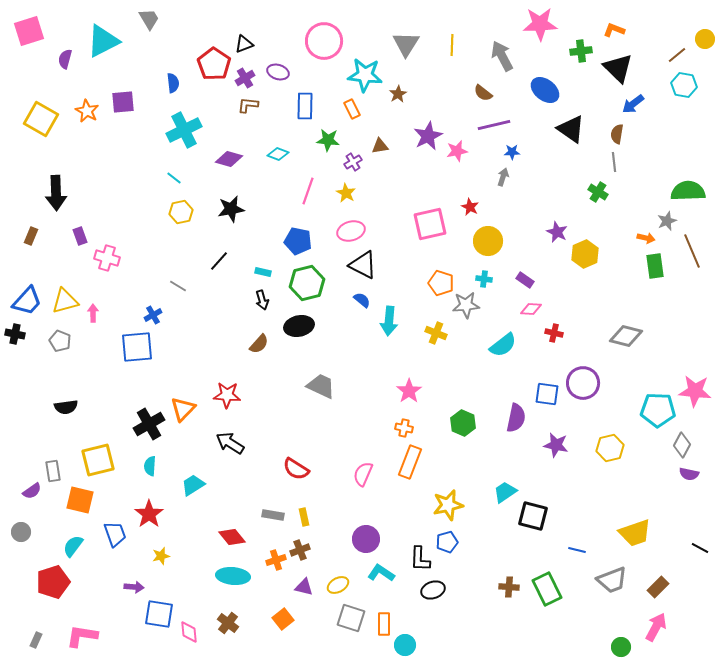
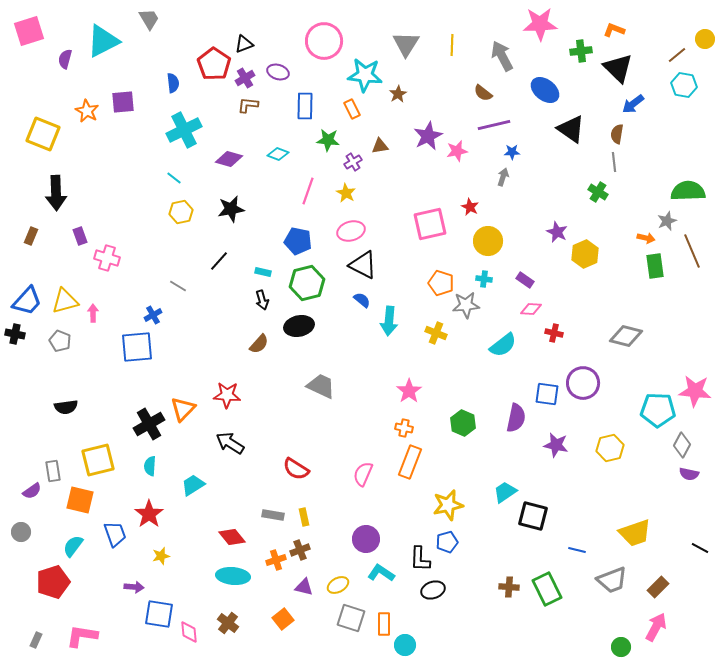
yellow square at (41, 119): moved 2 px right, 15 px down; rotated 8 degrees counterclockwise
